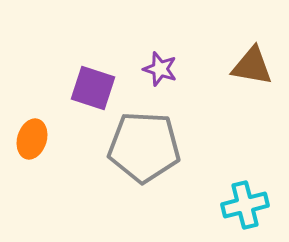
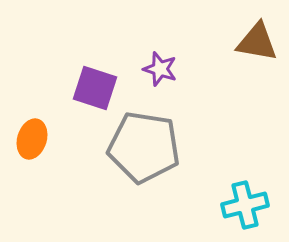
brown triangle: moved 5 px right, 24 px up
purple square: moved 2 px right
gray pentagon: rotated 6 degrees clockwise
